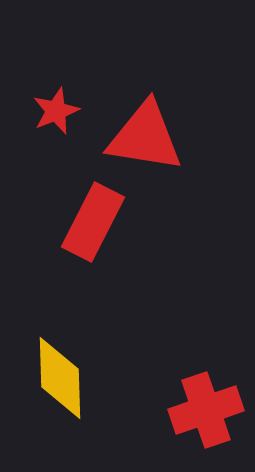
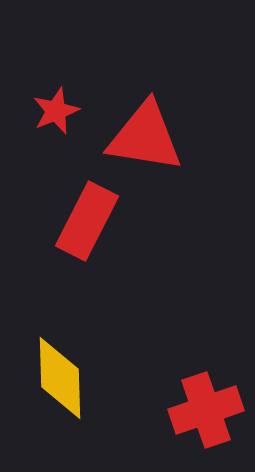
red rectangle: moved 6 px left, 1 px up
